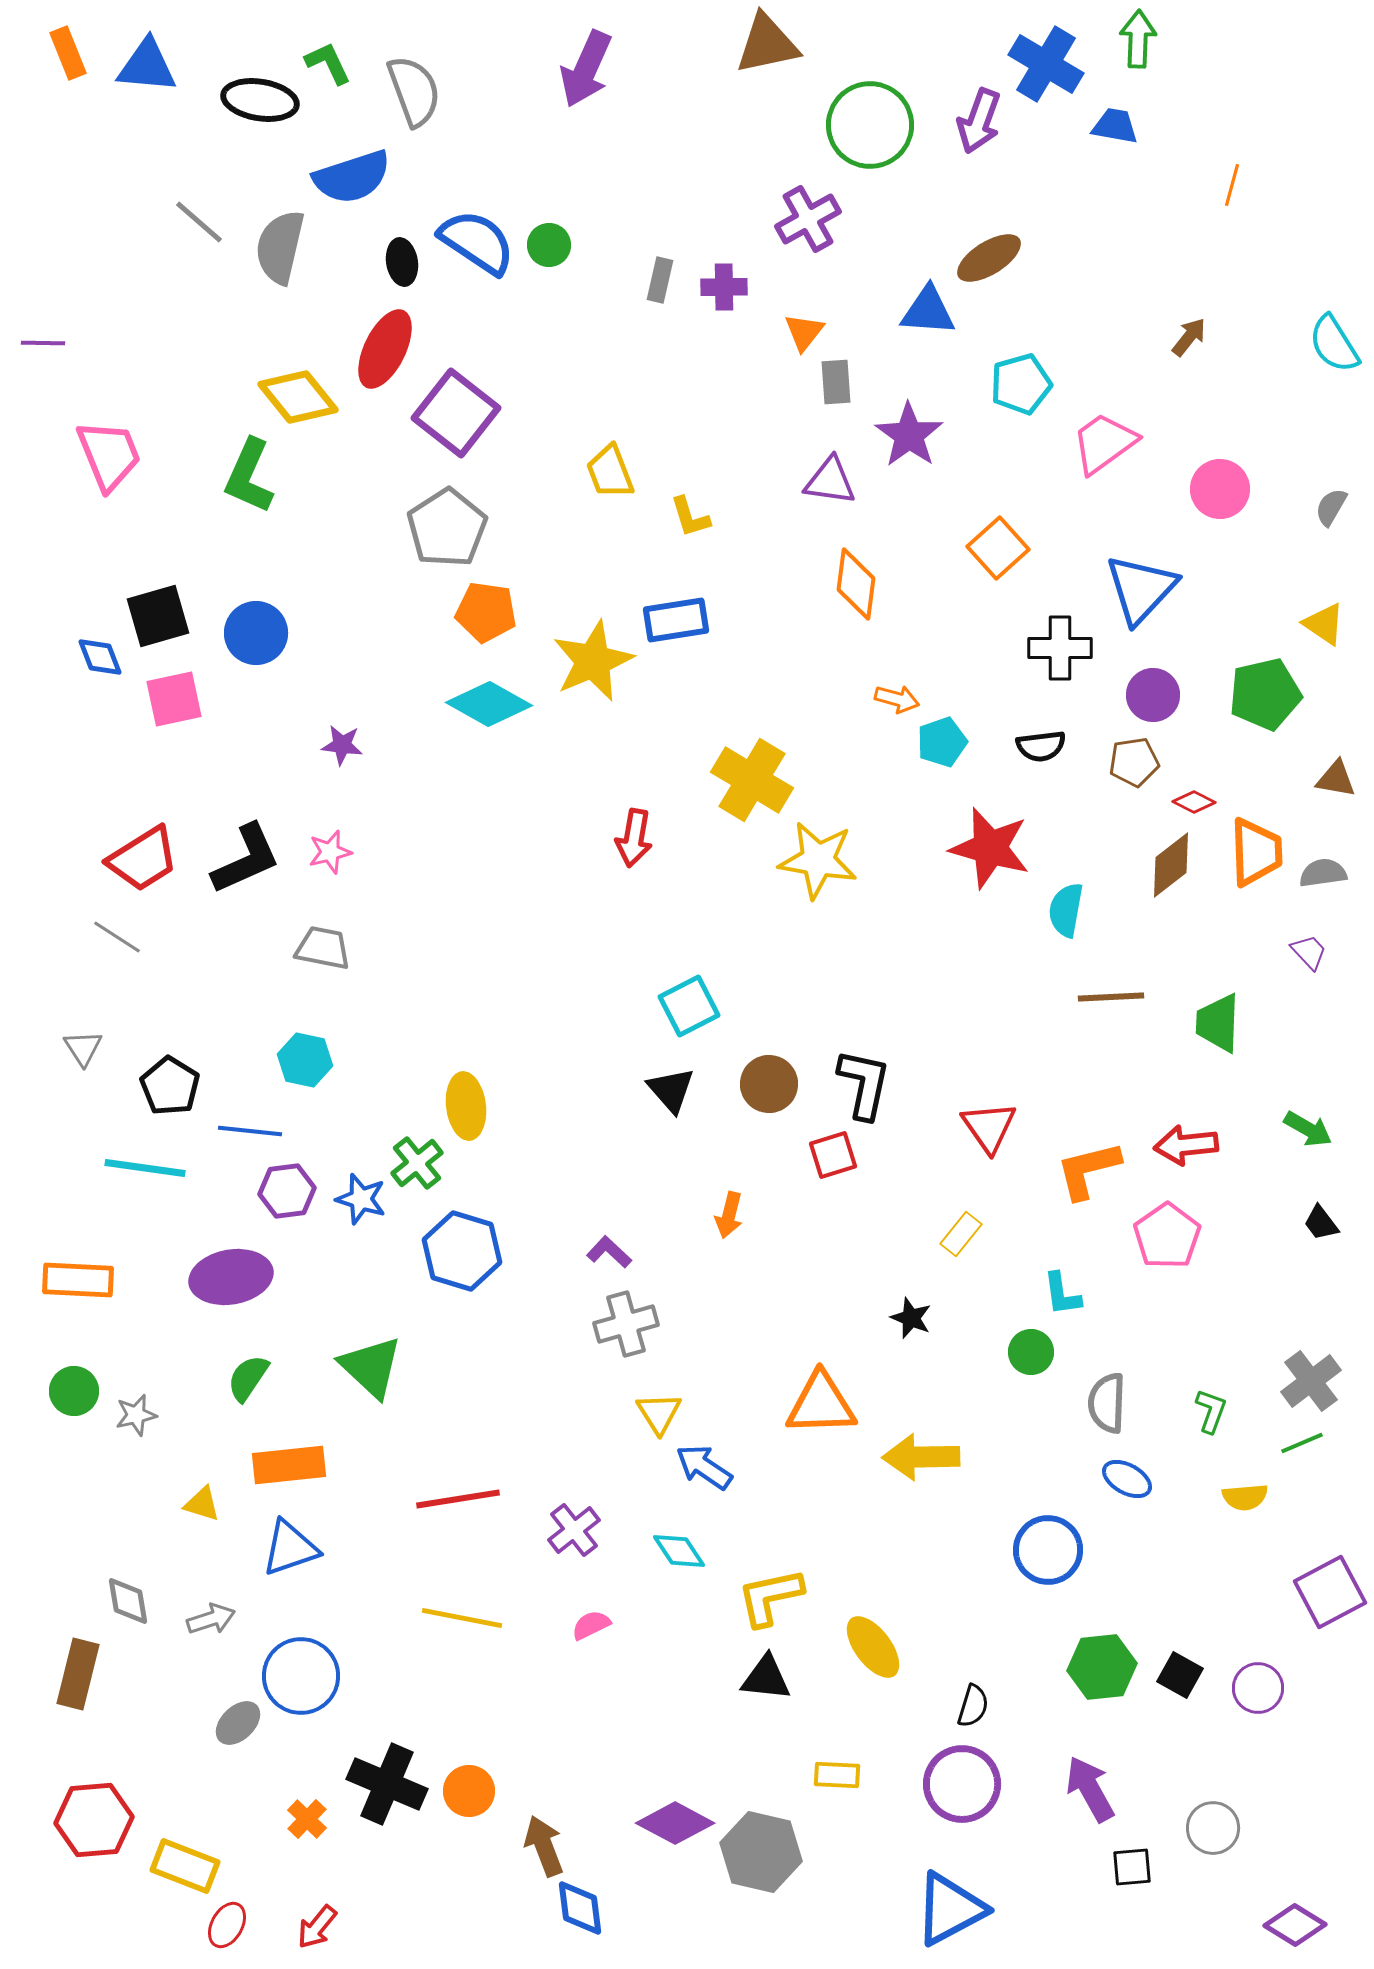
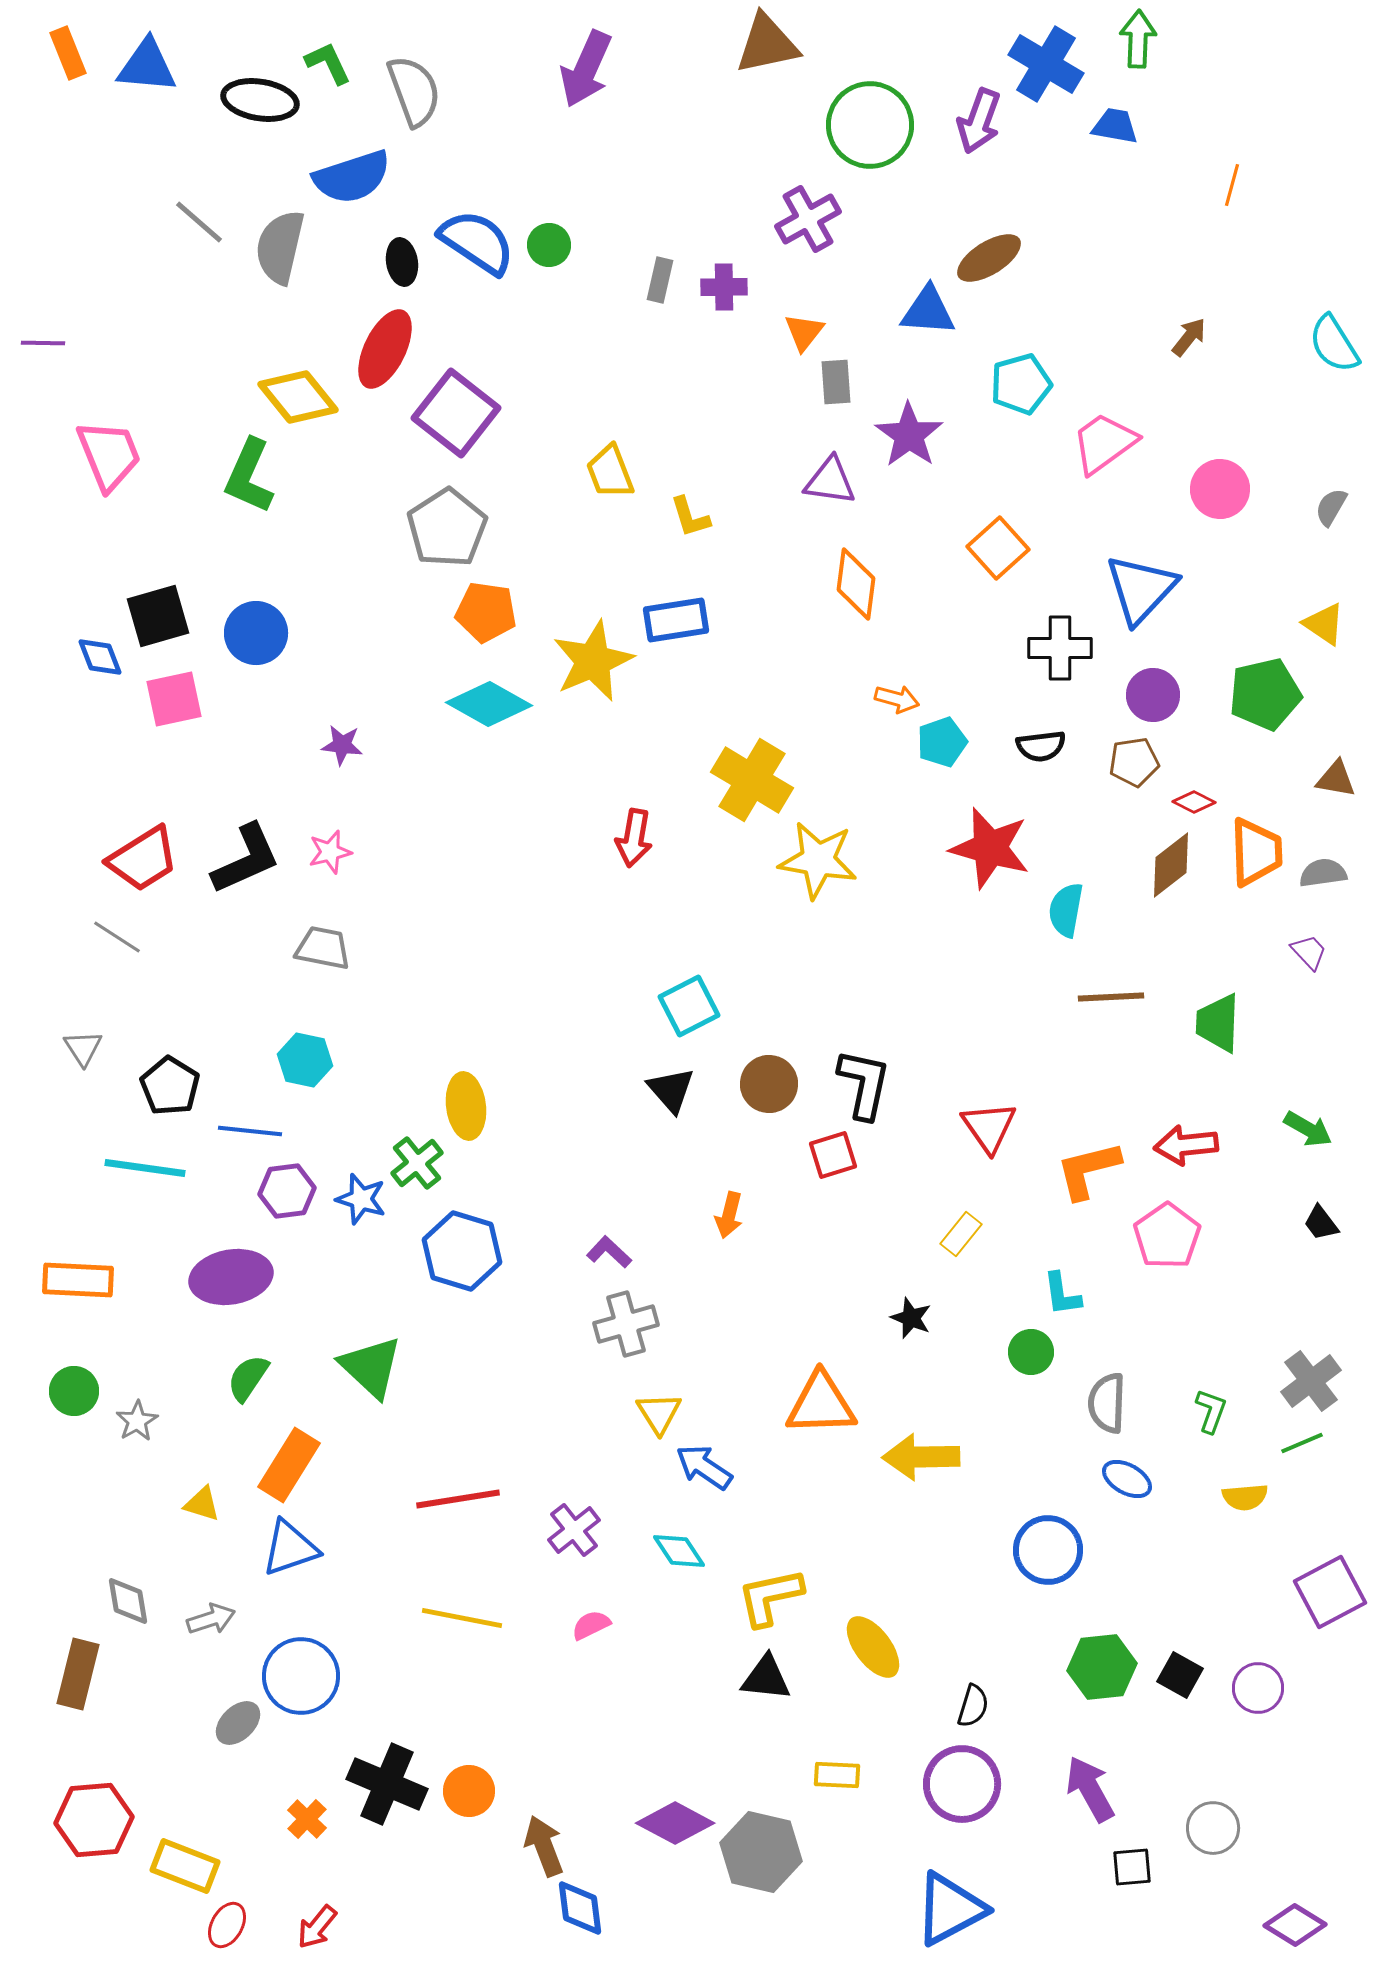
gray star at (136, 1415): moved 1 px right, 6 px down; rotated 18 degrees counterclockwise
orange rectangle at (289, 1465): rotated 52 degrees counterclockwise
